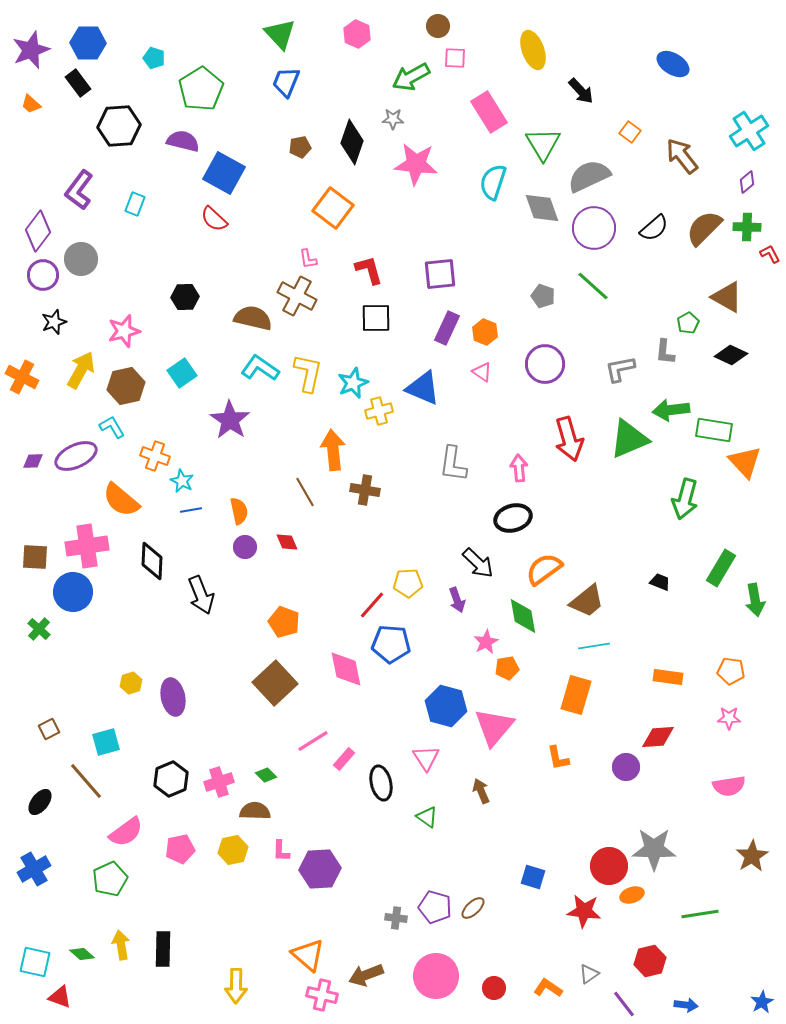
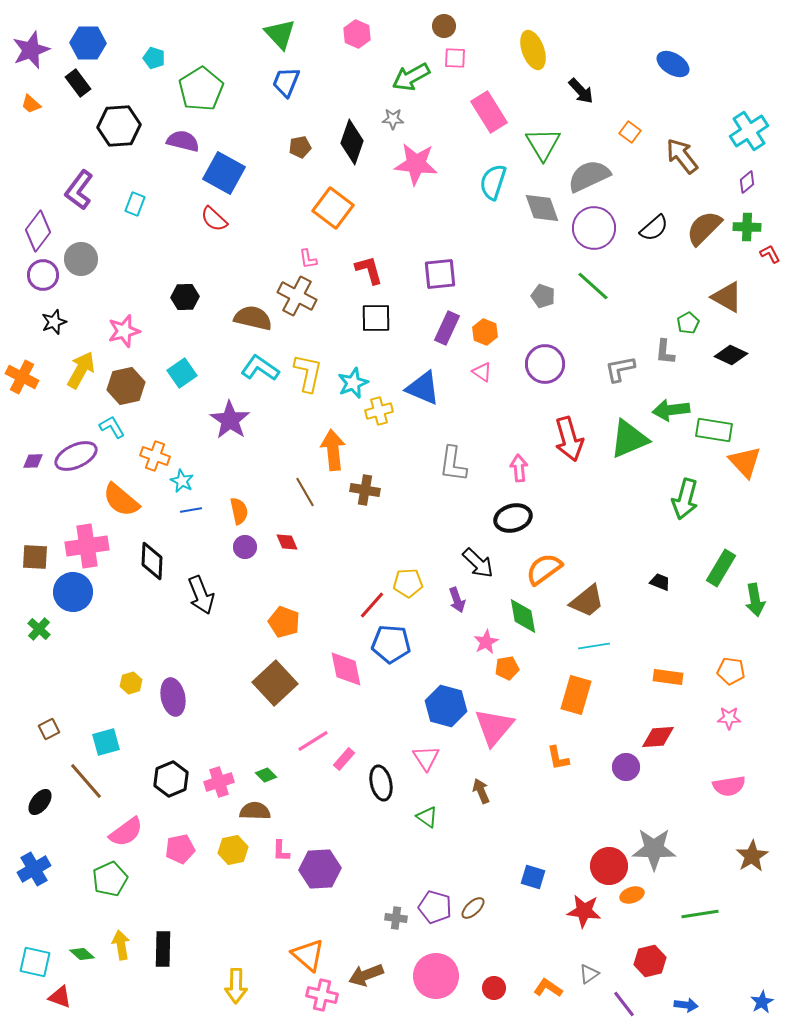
brown circle at (438, 26): moved 6 px right
